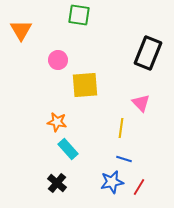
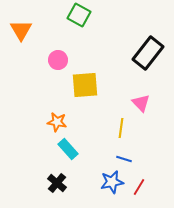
green square: rotated 20 degrees clockwise
black rectangle: rotated 16 degrees clockwise
